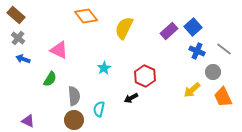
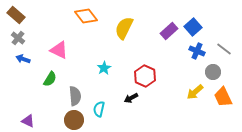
yellow arrow: moved 3 px right, 2 px down
gray semicircle: moved 1 px right
